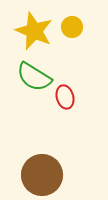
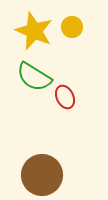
red ellipse: rotated 10 degrees counterclockwise
